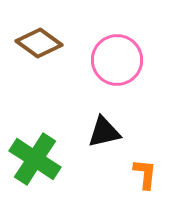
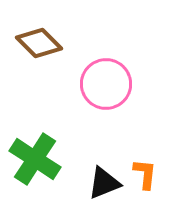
brown diamond: rotated 9 degrees clockwise
pink circle: moved 11 px left, 24 px down
black triangle: moved 51 px down; rotated 9 degrees counterclockwise
